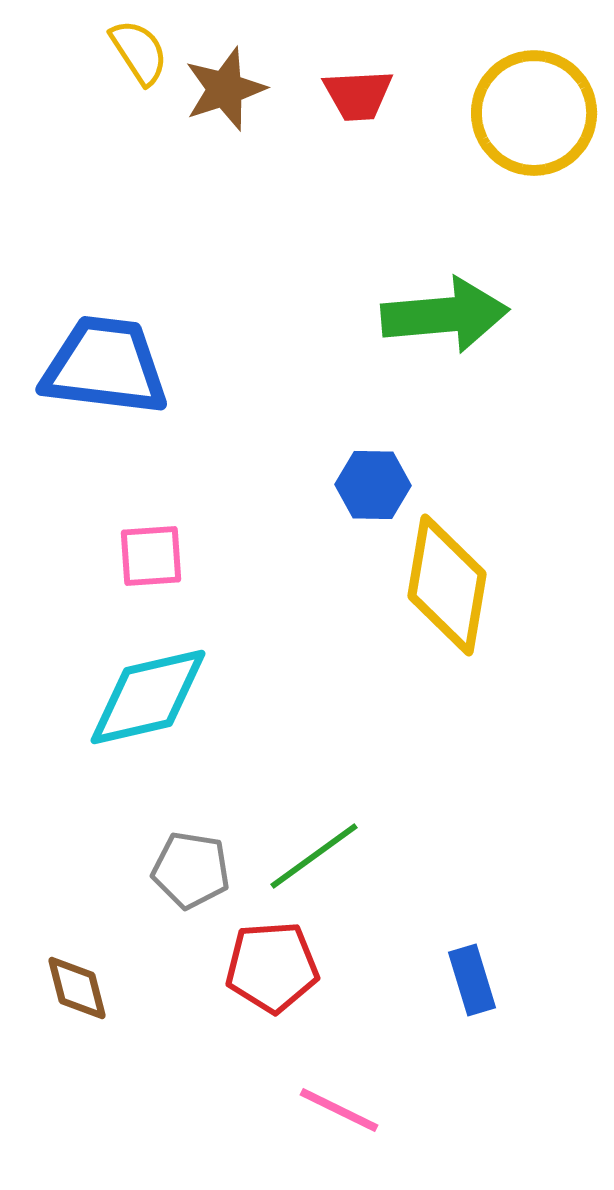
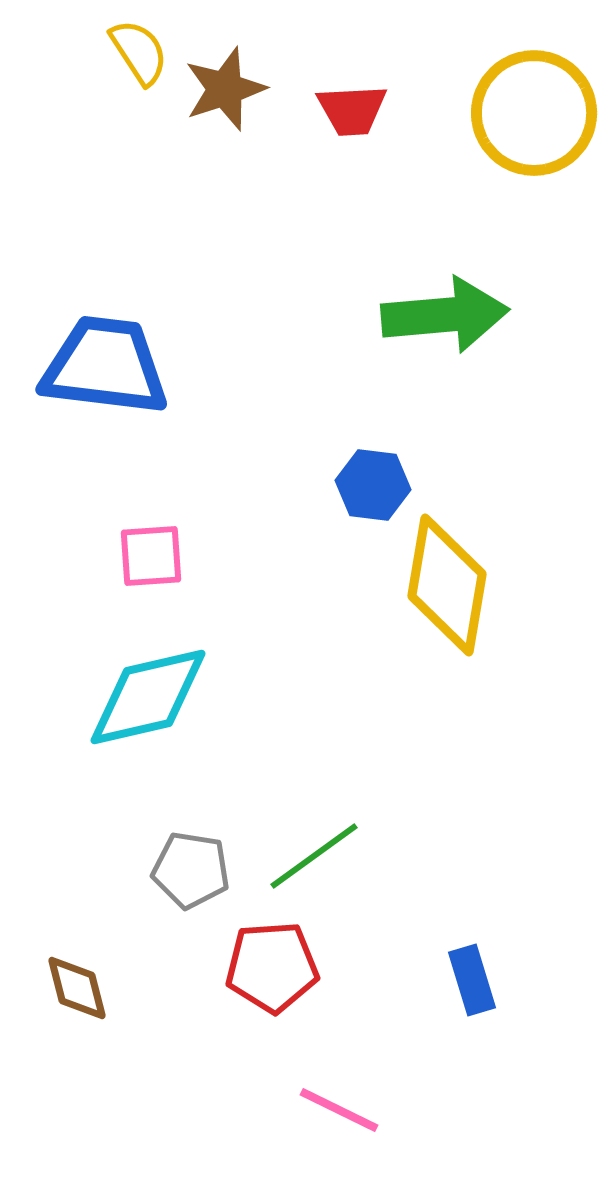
red trapezoid: moved 6 px left, 15 px down
blue hexagon: rotated 6 degrees clockwise
